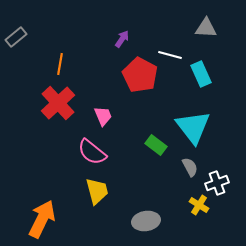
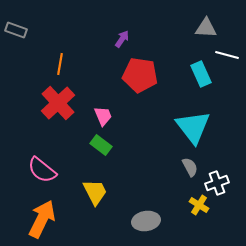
gray rectangle: moved 7 px up; rotated 60 degrees clockwise
white line: moved 57 px right
red pentagon: rotated 20 degrees counterclockwise
green rectangle: moved 55 px left
pink semicircle: moved 50 px left, 18 px down
yellow trapezoid: moved 2 px left, 1 px down; rotated 12 degrees counterclockwise
